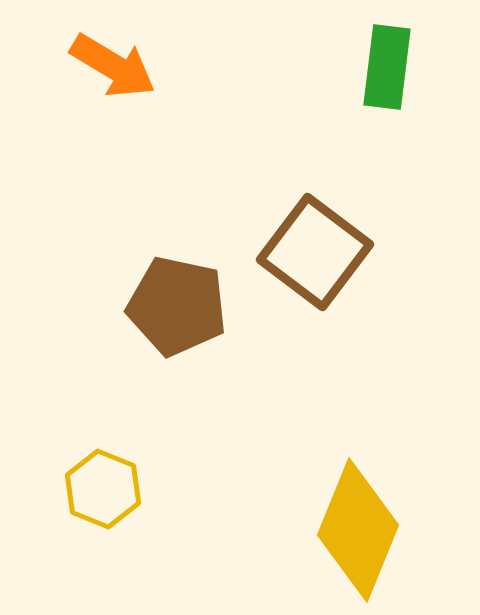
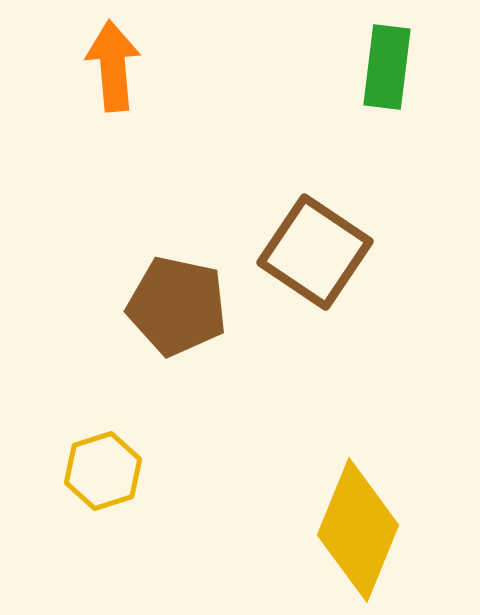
orange arrow: rotated 126 degrees counterclockwise
brown square: rotated 3 degrees counterclockwise
yellow hexagon: moved 18 px up; rotated 20 degrees clockwise
